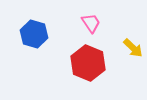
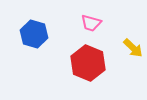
pink trapezoid: rotated 140 degrees clockwise
